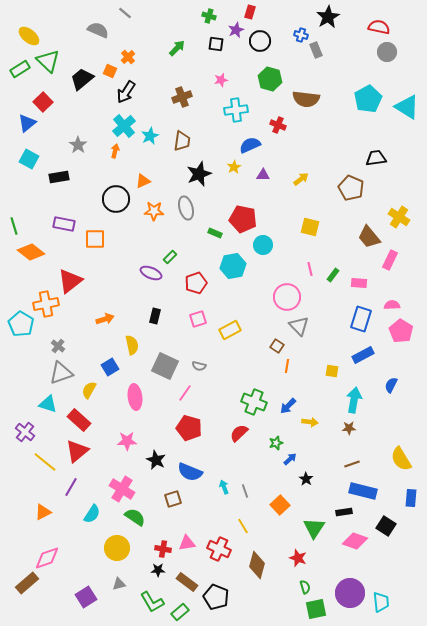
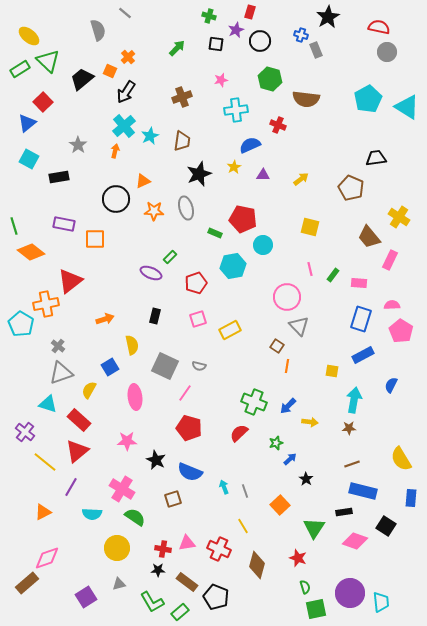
gray semicircle at (98, 30): rotated 50 degrees clockwise
cyan semicircle at (92, 514): rotated 60 degrees clockwise
